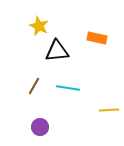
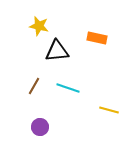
yellow star: rotated 12 degrees counterclockwise
cyan line: rotated 10 degrees clockwise
yellow line: rotated 18 degrees clockwise
